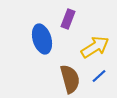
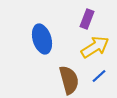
purple rectangle: moved 19 px right
brown semicircle: moved 1 px left, 1 px down
